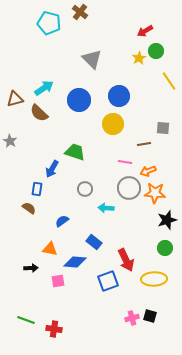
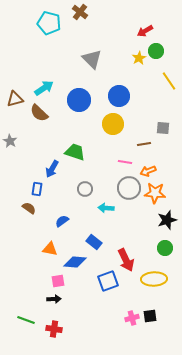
black arrow at (31, 268): moved 23 px right, 31 px down
black square at (150, 316): rotated 24 degrees counterclockwise
